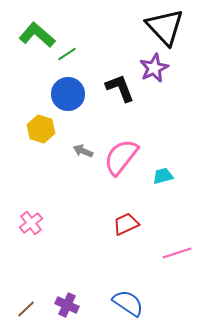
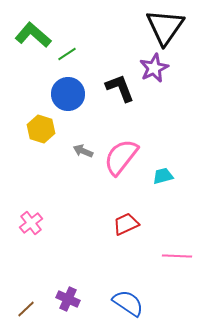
black triangle: rotated 18 degrees clockwise
green L-shape: moved 4 px left
pink line: moved 3 px down; rotated 20 degrees clockwise
purple cross: moved 1 px right, 6 px up
